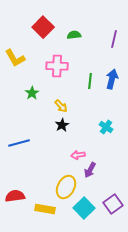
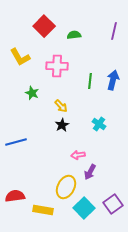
red square: moved 1 px right, 1 px up
purple line: moved 8 px up
yellow L-shape: moved 5 px right, 1 px up
blue arrow: moved 1 px right, 1 px down
green star: rotated 16 degrees counterclockwise
cyan cross: moved 7 px left, 3 px up
blue line: moved 3 px left, 1 px up
purple arrow: moved 2 px down
yellow rectangle: moved 2 px left, 1 px down
